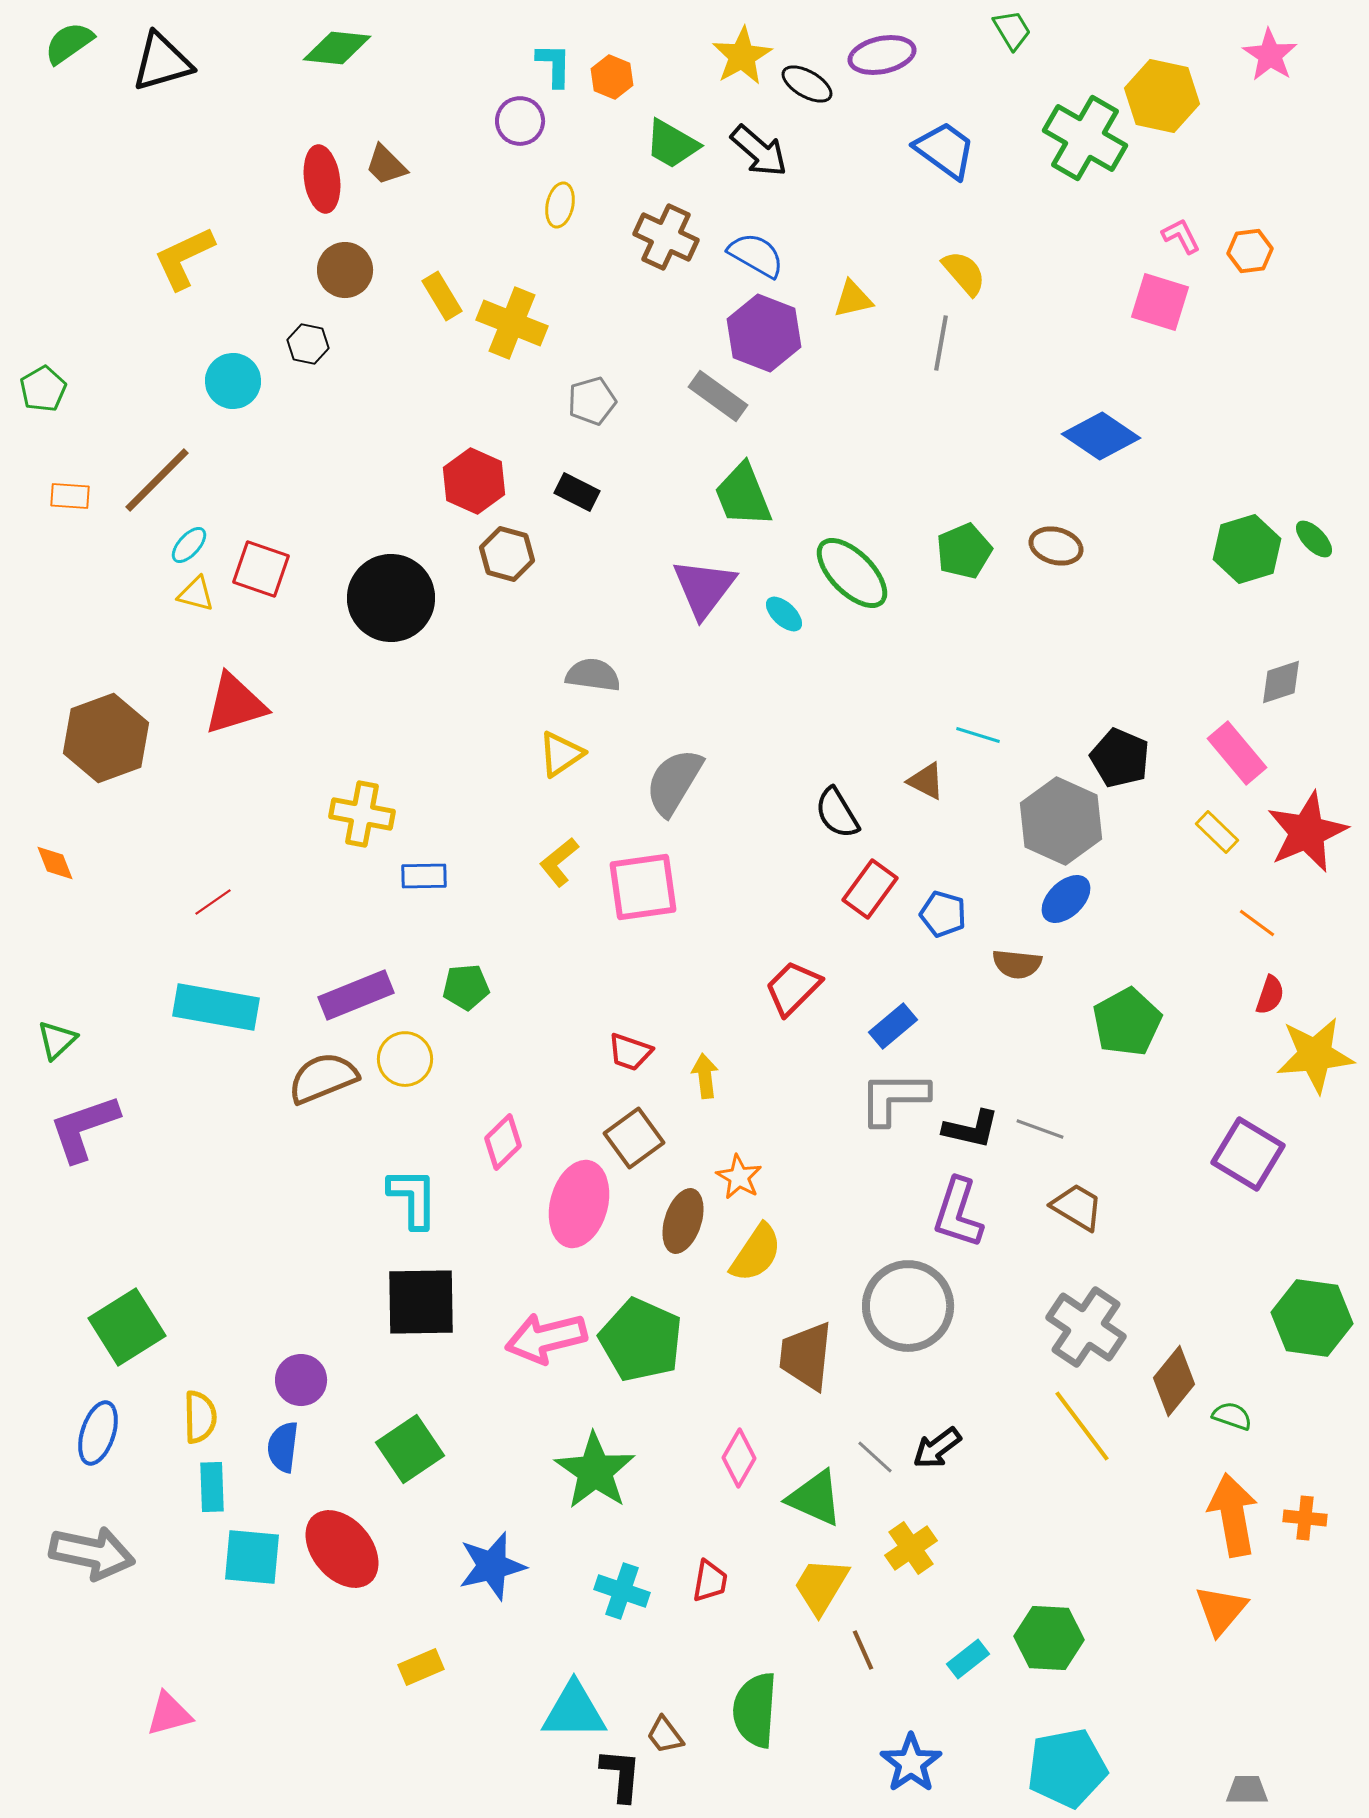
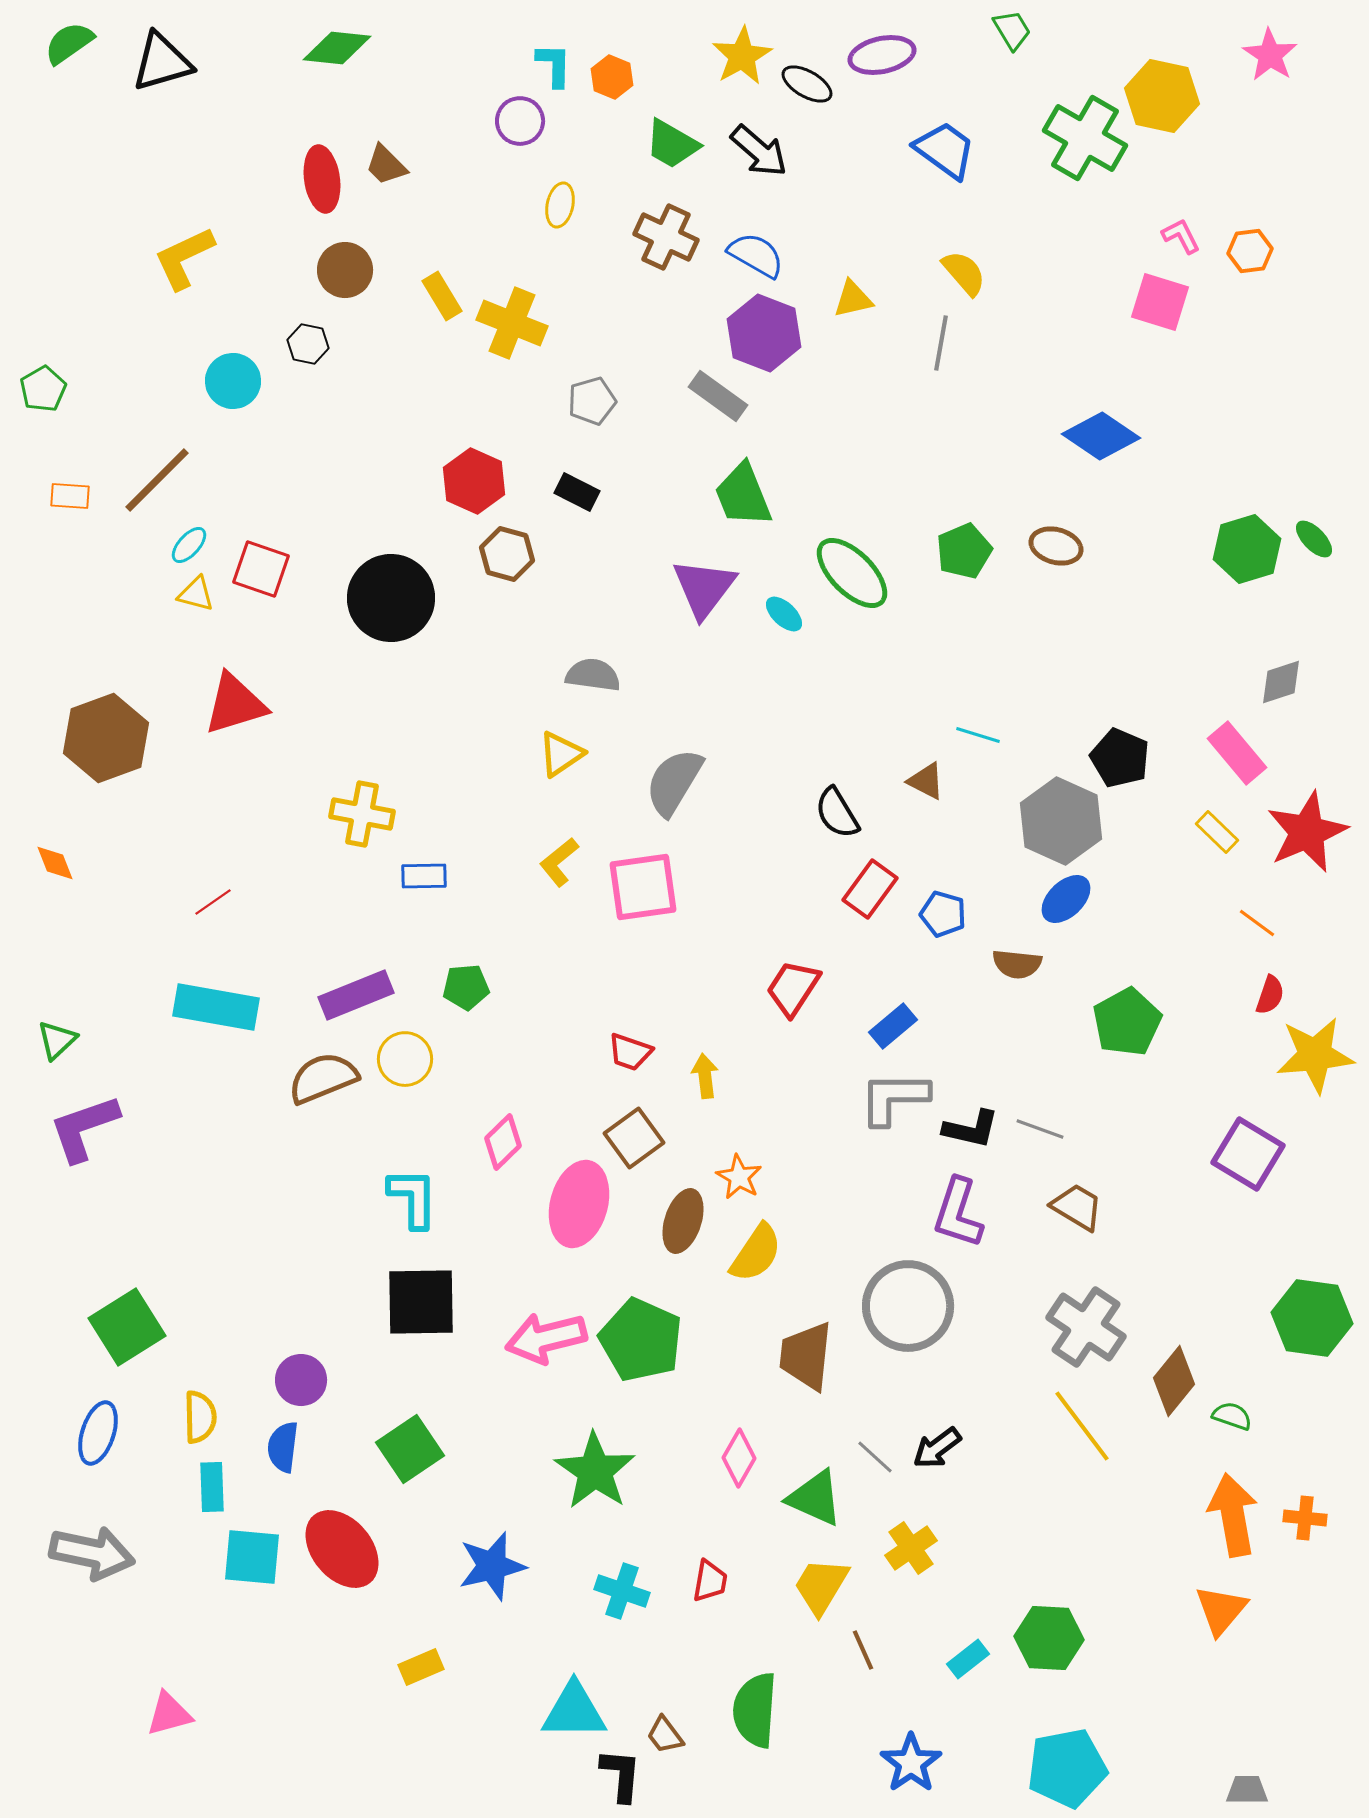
red trapezoid at (793, 988): rotated 12 degrees counterclockwise
